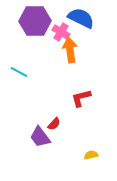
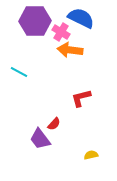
orange arrow: rotated 75 degrees counterclockwise
purple trapezoid: moved 2 px down
